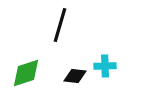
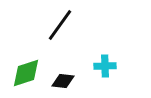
black line: rotated 20 degrees clockwise
black diamond: moved 12 px left, 5 px down
